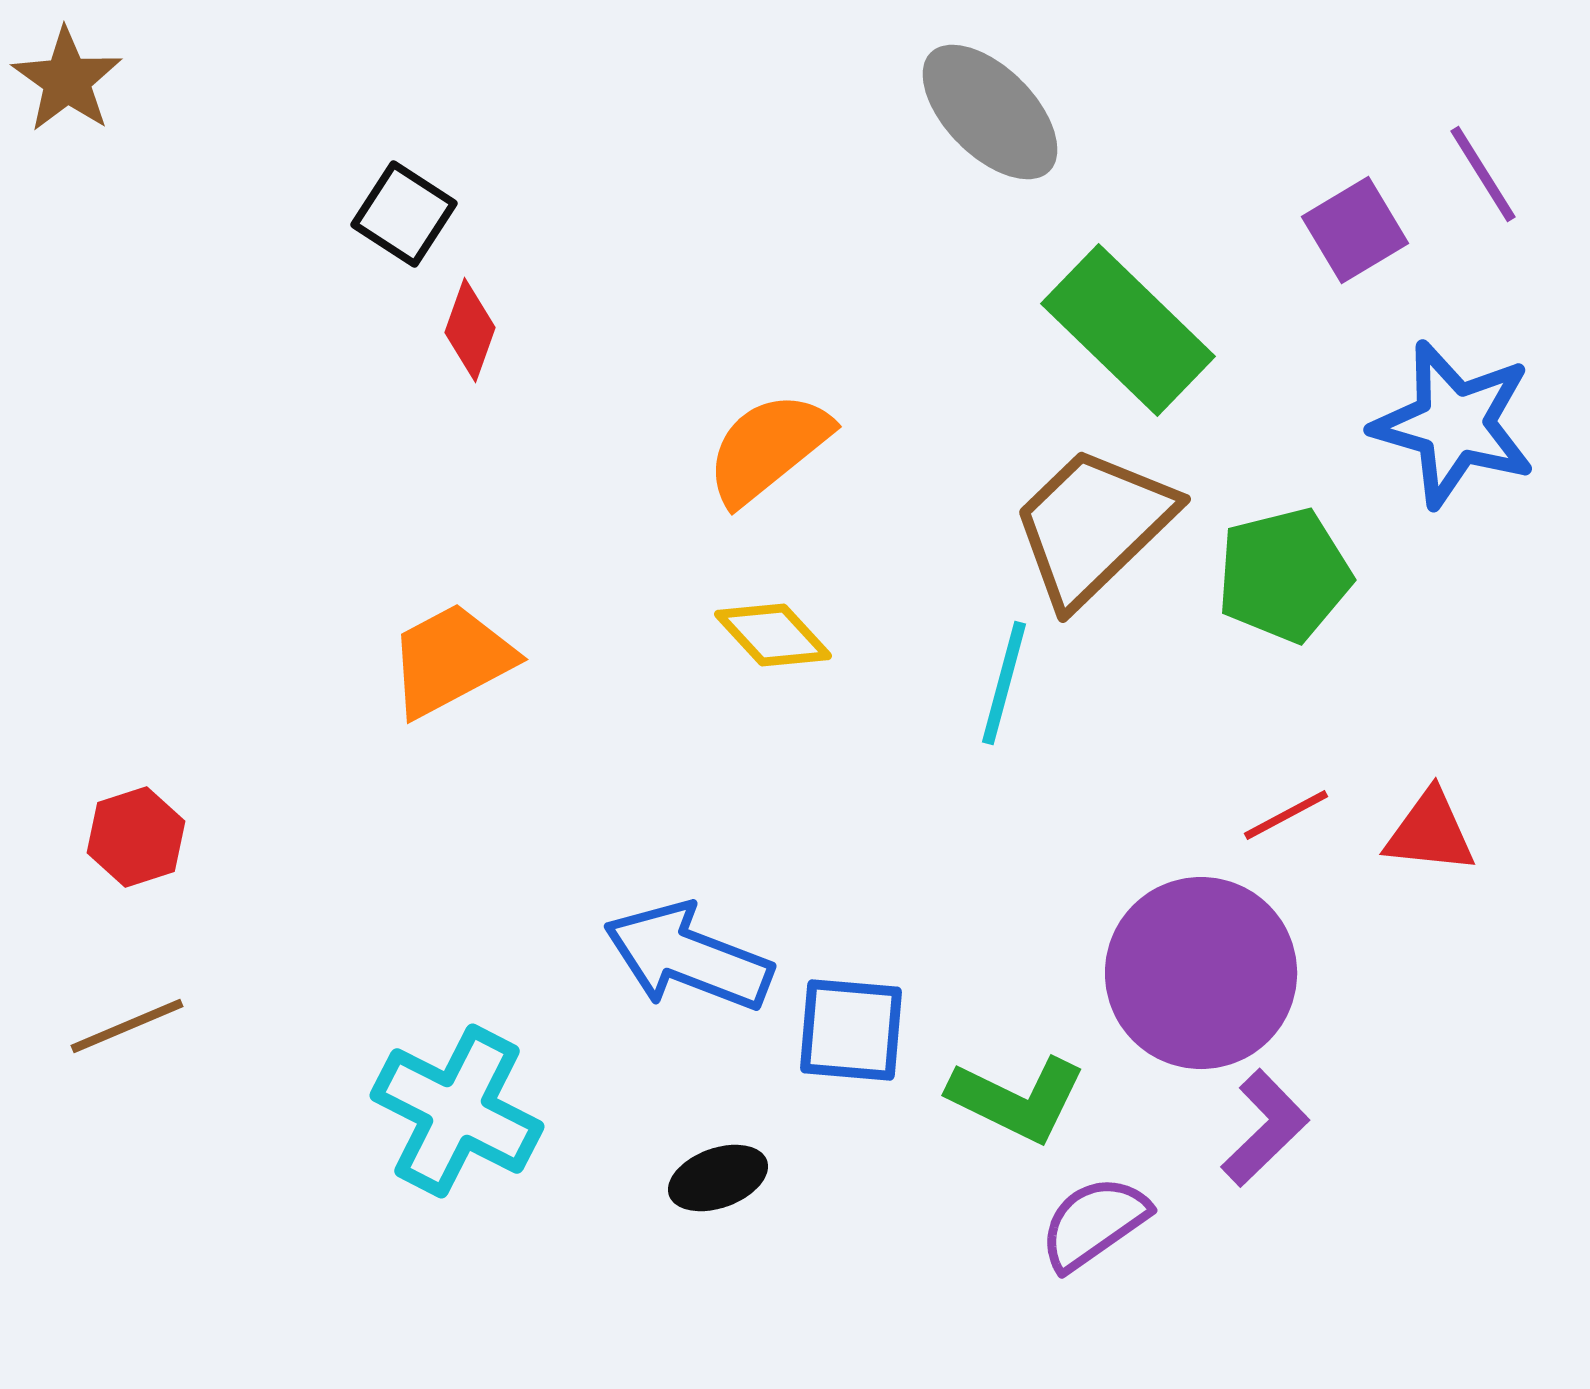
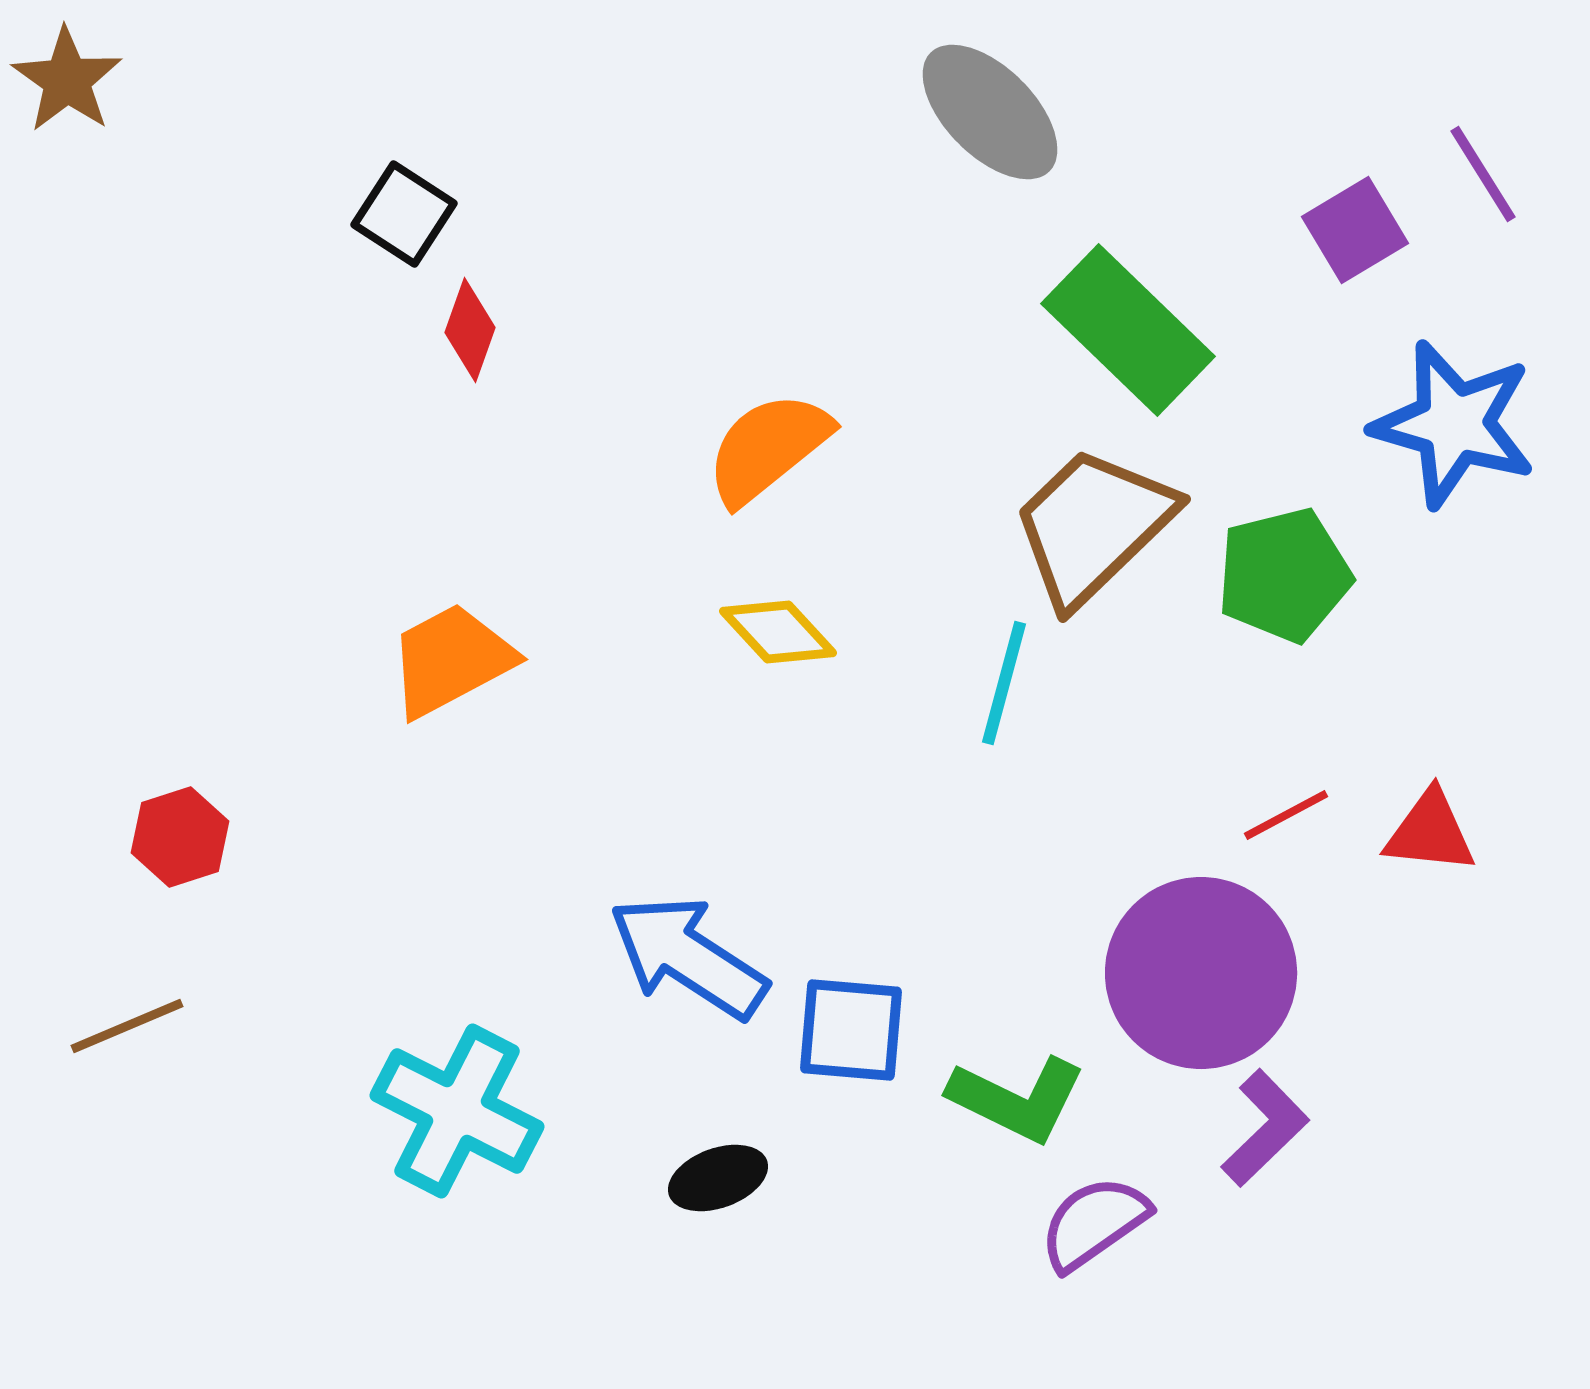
yellow diamond: moved 5 px right, 3 px up
red hexagon: moved 44 px right
blue arrow: rotated 12 degrees clockwise
